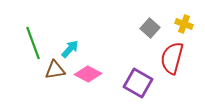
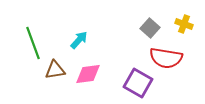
cyan arrow: moved 9 px right, 9 px up
red semicircle: moved 6 px left; rotated 96 degrees counterclockwise
pink diamond: rotated 36 degrees counterclockwise
